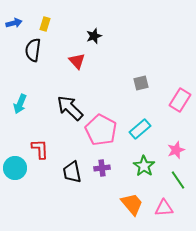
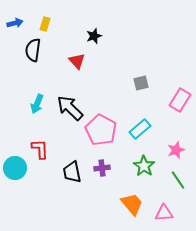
blue arrow: moved 1 px right
cyan arrow: moved 17 px right
pink triangle: moved 5 px down
